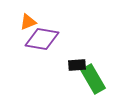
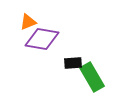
black rectangle: moved 4 px left, 2 px up
green rectangle: moved 1 px left, 2 px up
